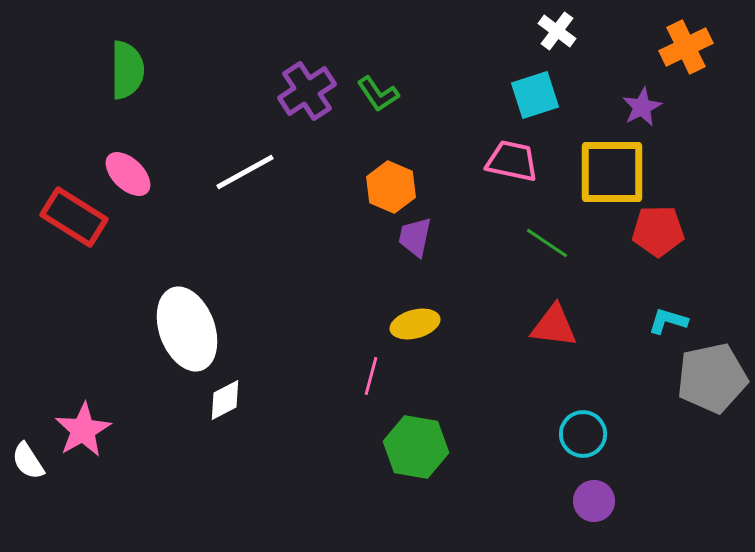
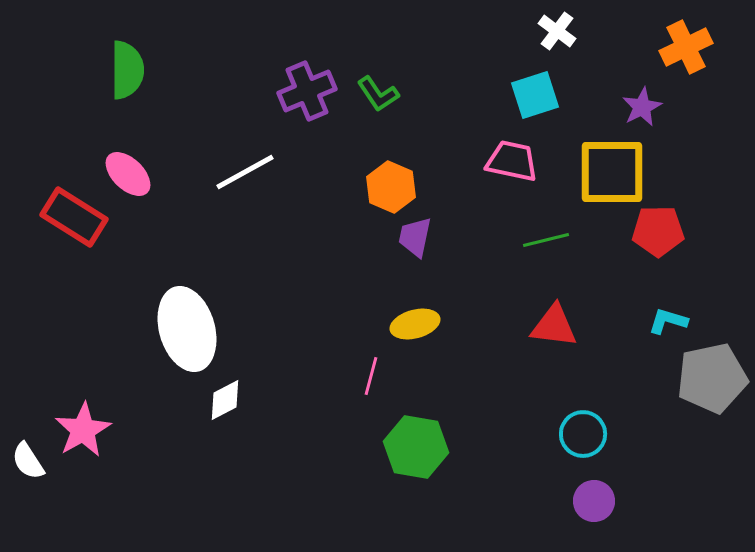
purple cross: rotated 10 degrees clockwise
green line: moved 1 px left, 3 px up; rotated 48 degrees counterclockwise
white ellipse: rotated 4 degrees clockwise
